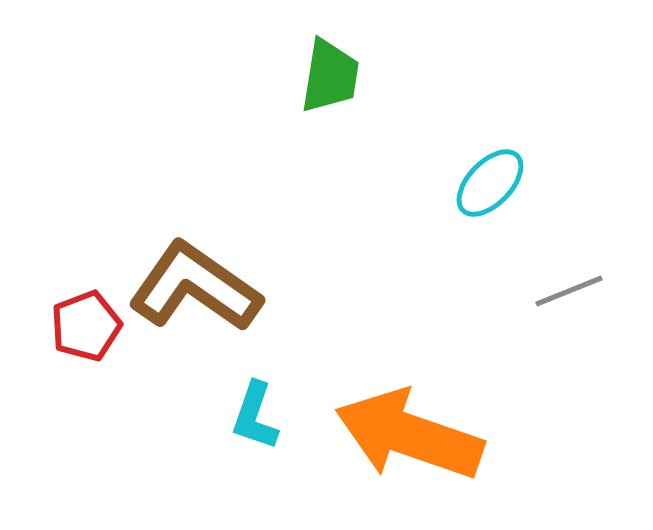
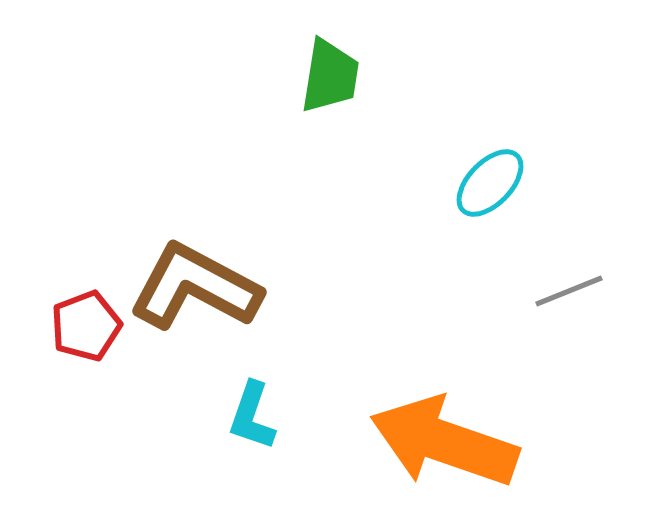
brown L-shape: rotated 7 degrees counterclockwise
cyan L-shape: moved 3 px left
orange arrow: moved 35 px right, 7 px down
